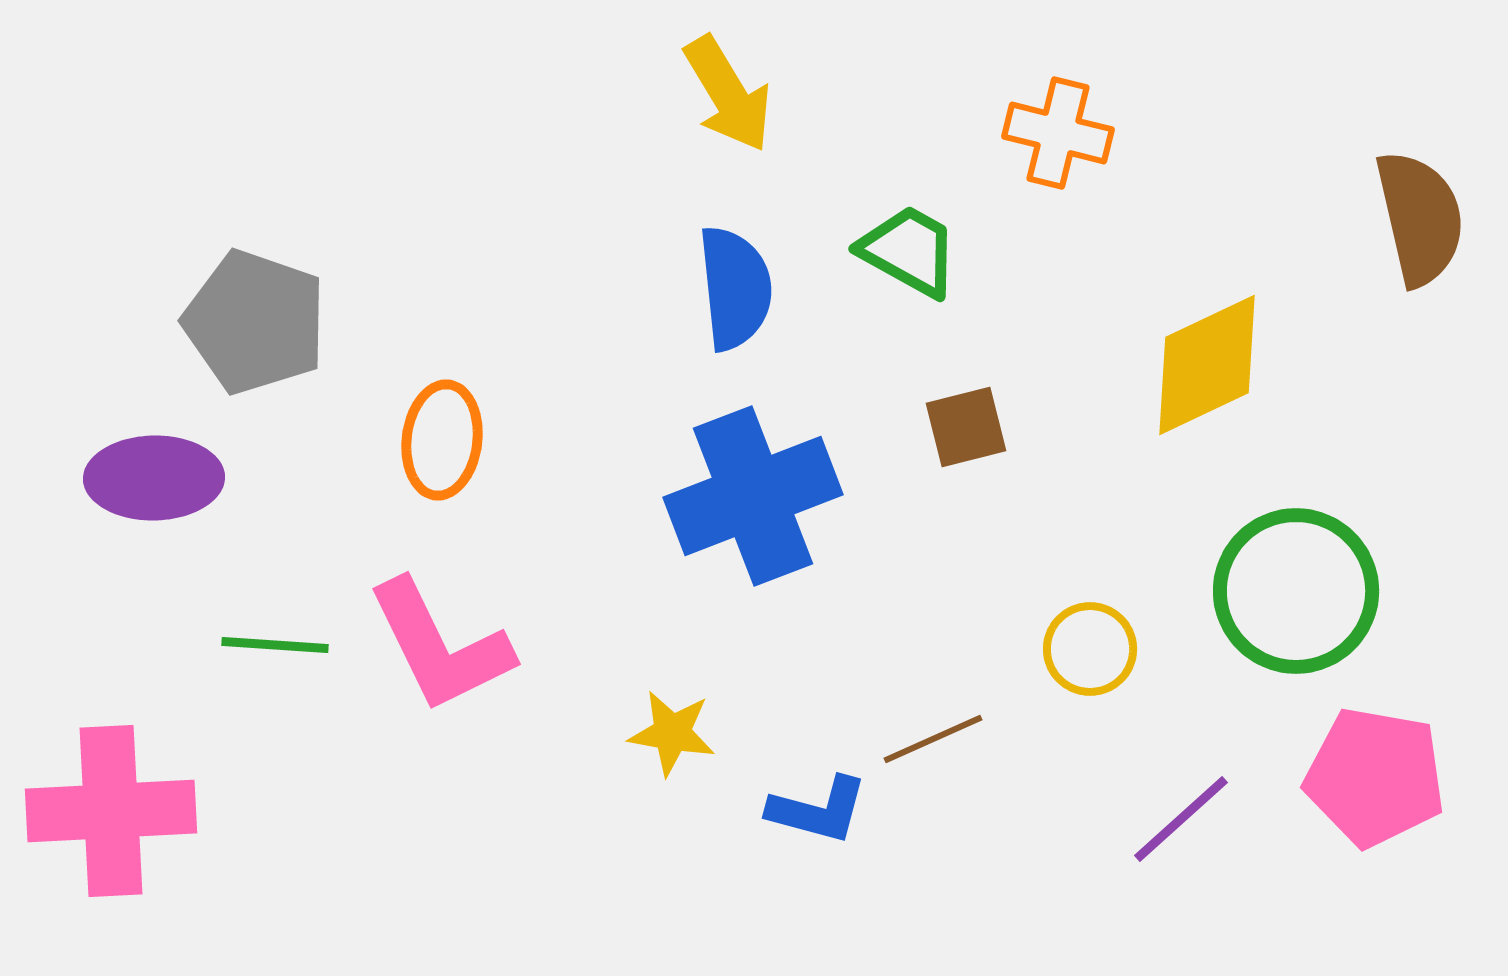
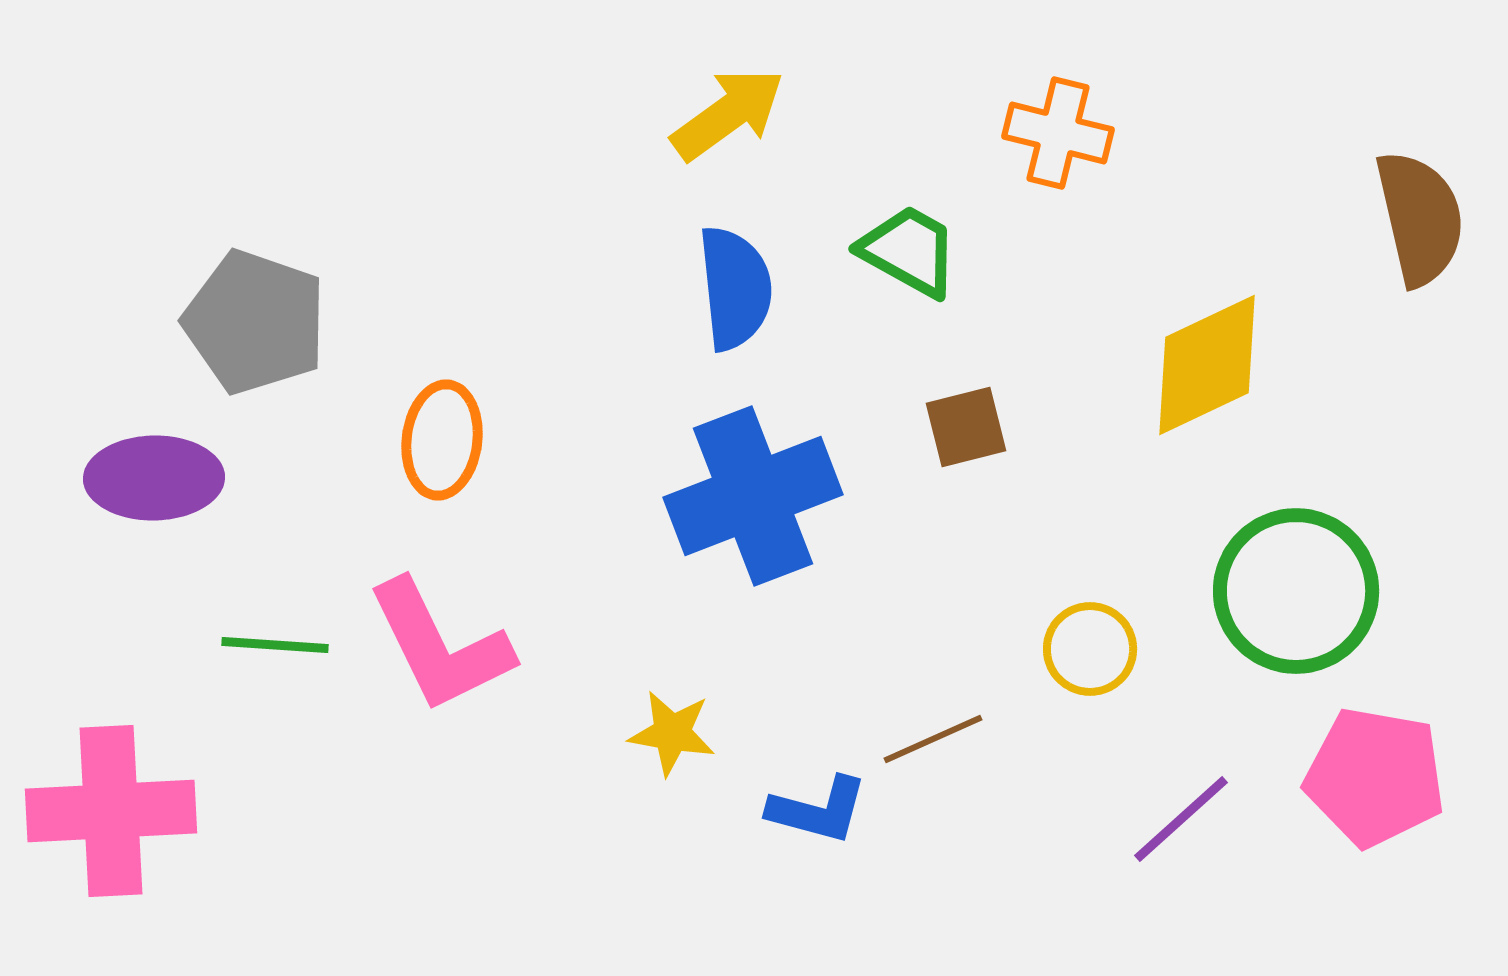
yellow arrow: moved 20 px down; rotated 95 degrees counterclockwise
